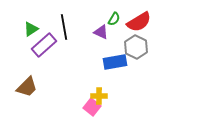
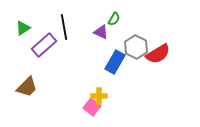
red semicircle: moved 19 px right, 32 px down
green triangle: moved 8 px left, 1 px up
blue rectangle: rotated 50 degrees counterclockwise
